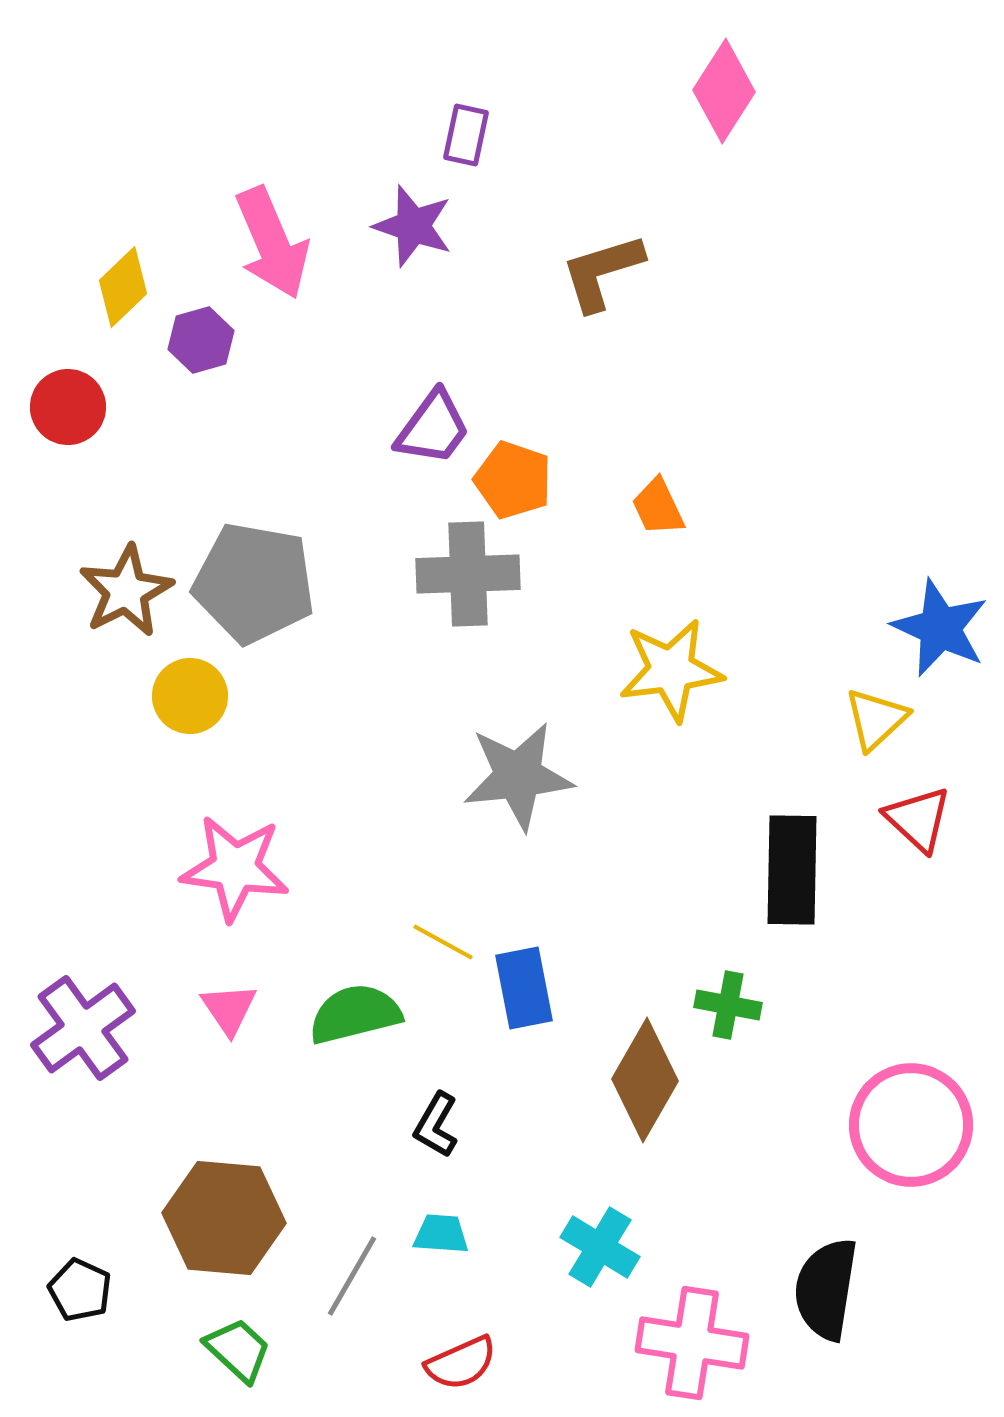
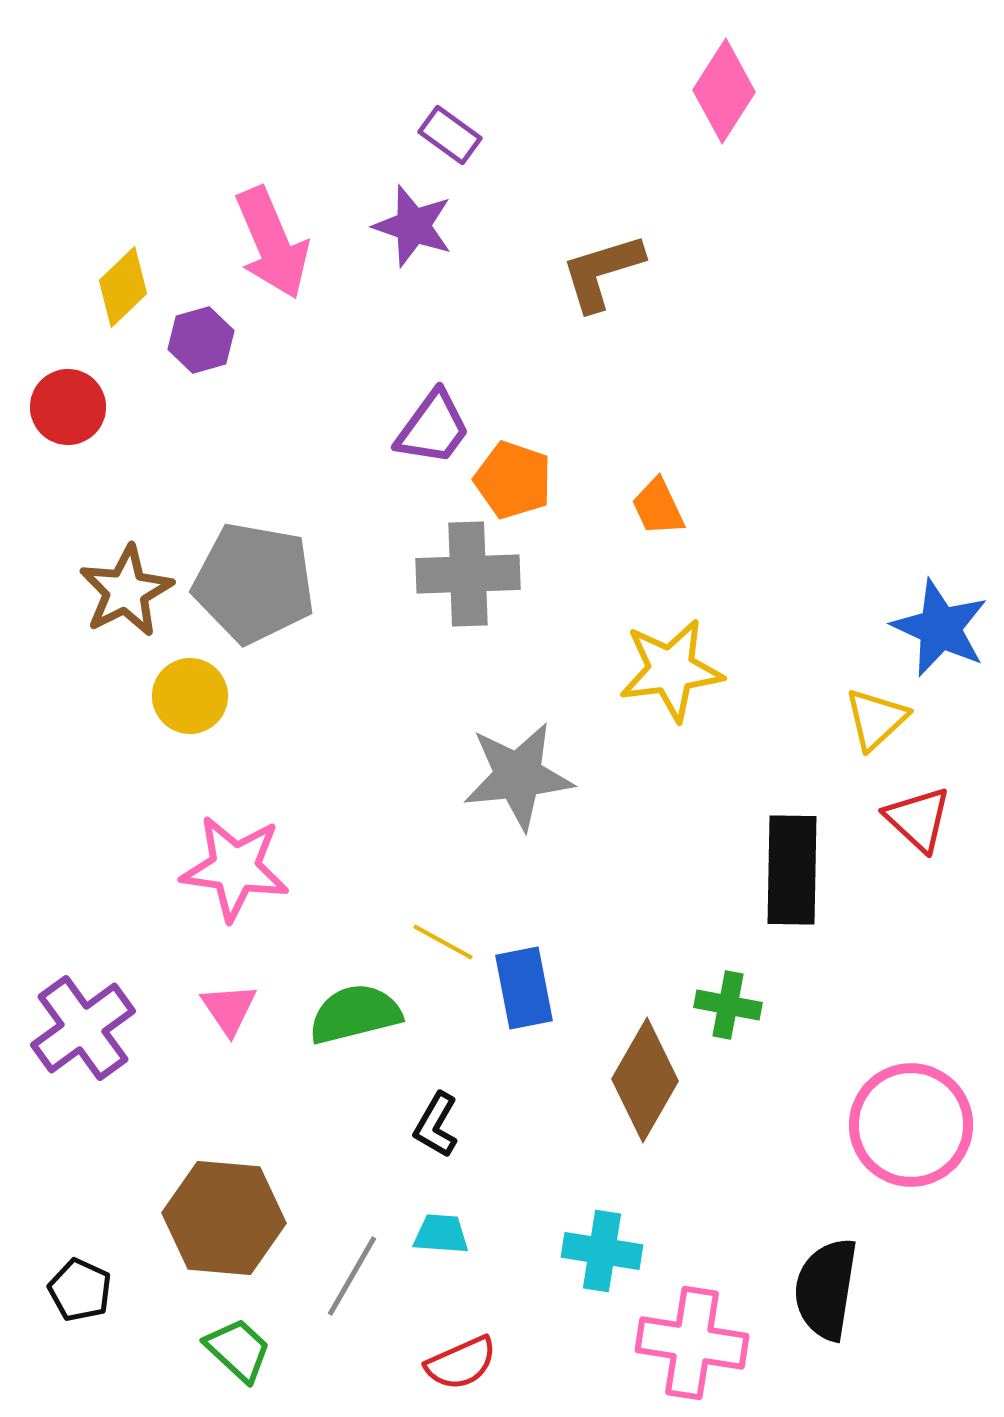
purple rectangle: moved 16 px left; rotated 66 degrees counterclockwise
cyan cross: moved 2 px right, 4 px down; rotated 22 degrees counterclockwise
